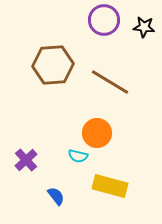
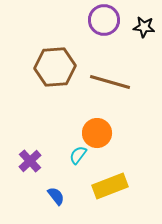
brown hexagon: moved 2 px right, 2 px down
brown line: rotated 15 degrees counterclockwise
cyan semicircle: moved 1 px up; rotated 114 degrees clockwise
purple cross: moved 4 px right, 1 px down
yellow rectangle: rotated 36 degrees counterclockwise
